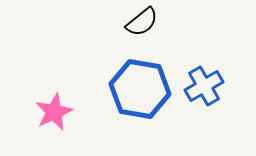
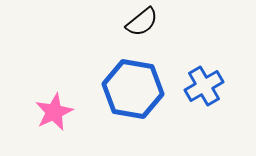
blue hexagon: moved 7 px left
